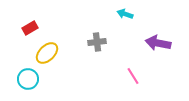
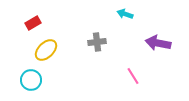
red rectangle: moved 3 px right, 5 px up
yellow ellipse: moved 1 px left, 3 px up
cyan circle: moved 3 px right, 1 px down
